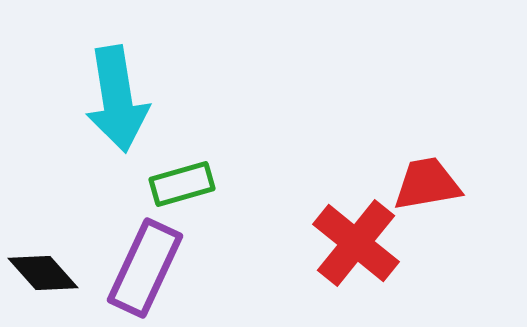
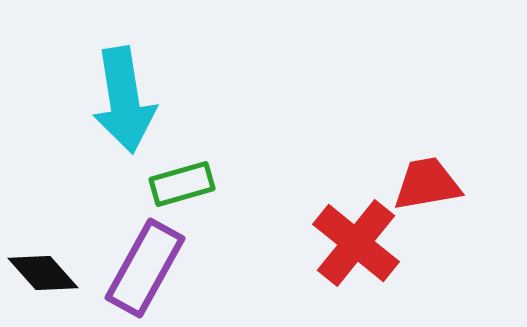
cyan arrow: moved 7 px right, 1 px down
purple rectangle: rotated 4 degrees clockwise
